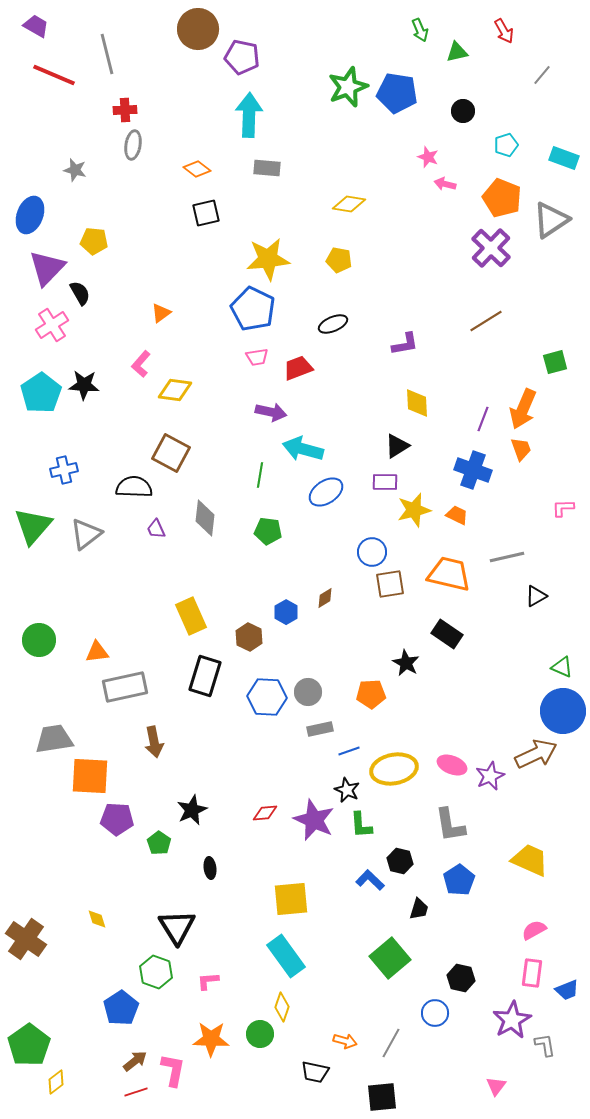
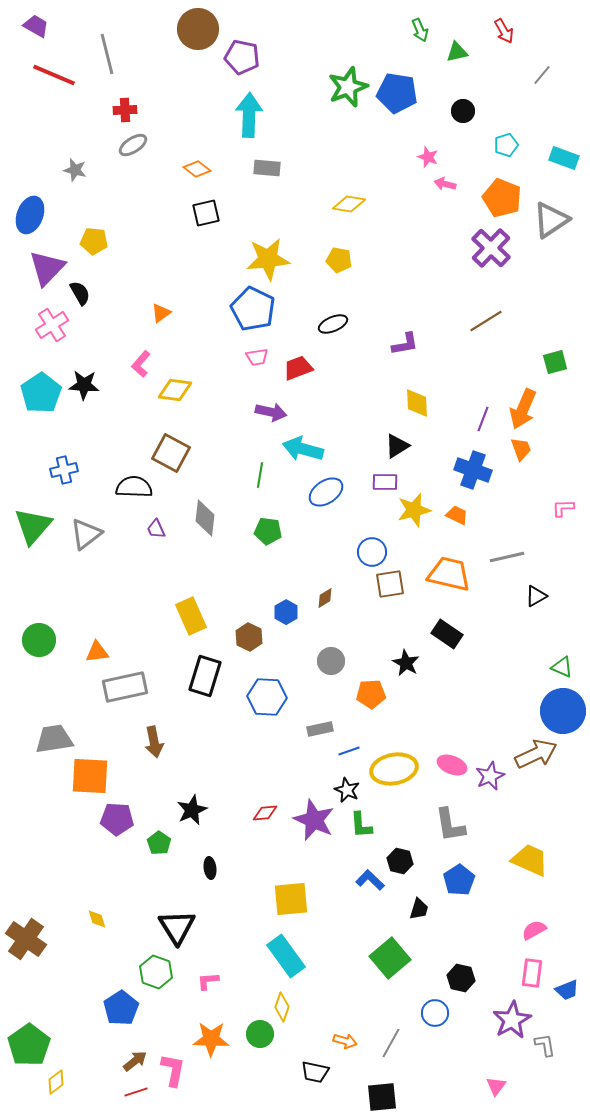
gray ellipse at (133, 145): rotated 48 degrees clockwise
gray circle at (308, 692): moved 23 px right, 31 px up
